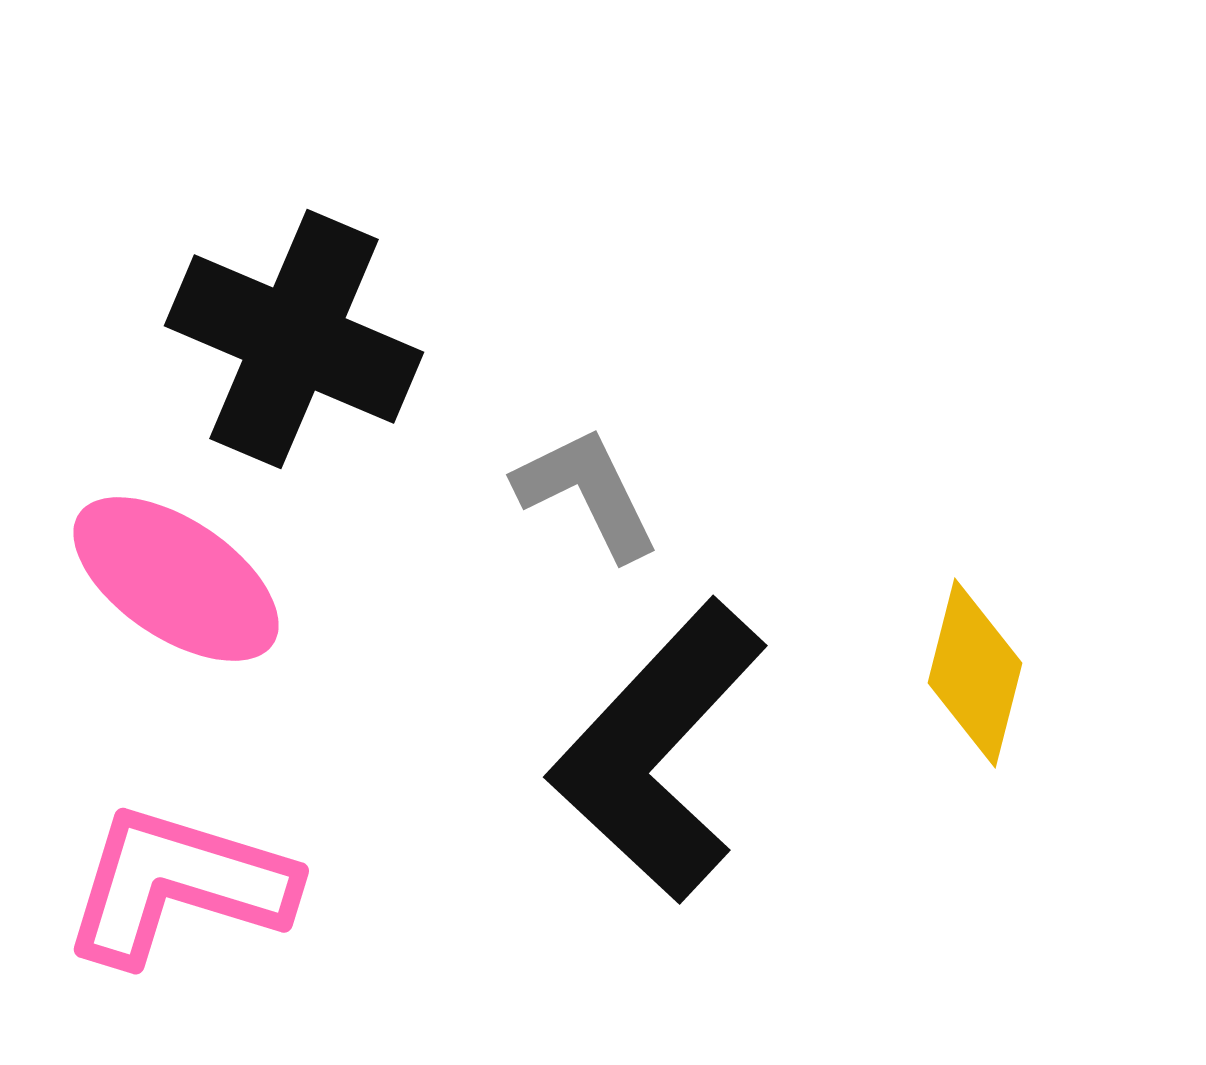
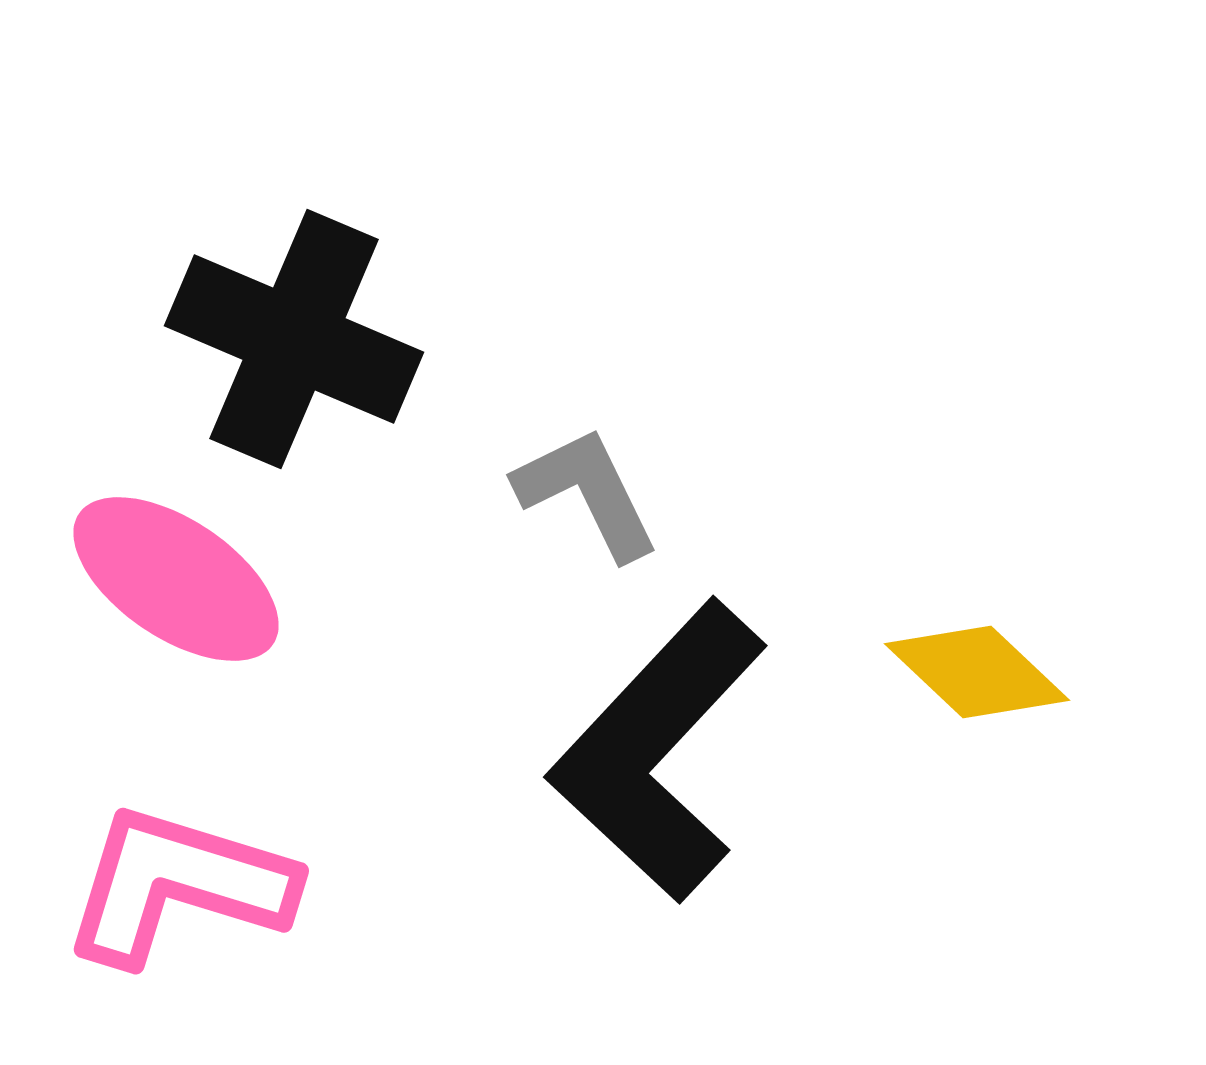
yellow diamond: moved 2 px right, 1 px up; rotated 61 degrees counterclockwise
